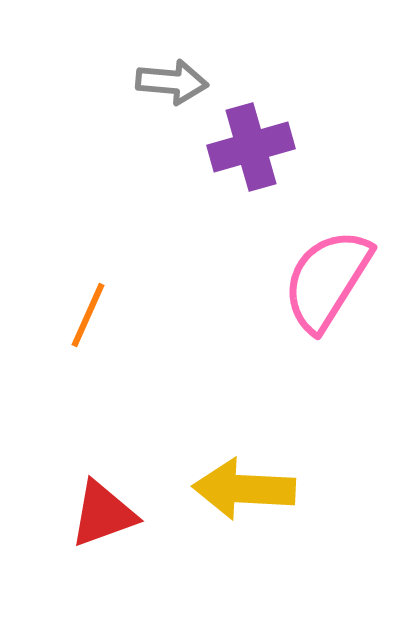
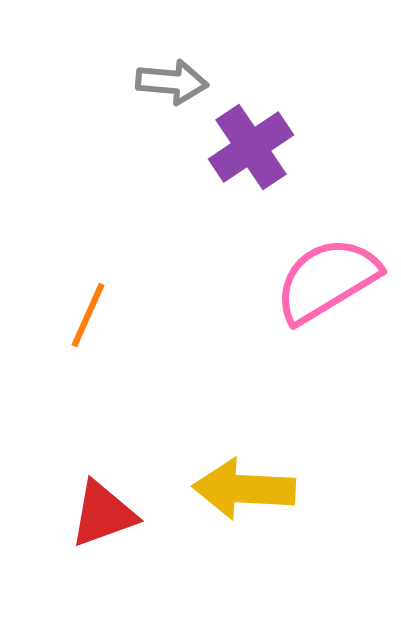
purple cross: rotated 18 degrees counterclockwise
pink semicircle: rotated 27 degrees clockwise
